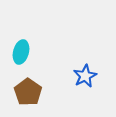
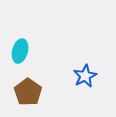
cyan ellipse: moved 1 px left, 1 px up
